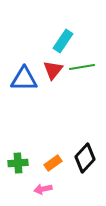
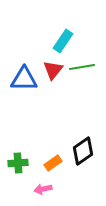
black diamond: moved 2 px left, 7 px up; rotated 12 degrees clockwise
